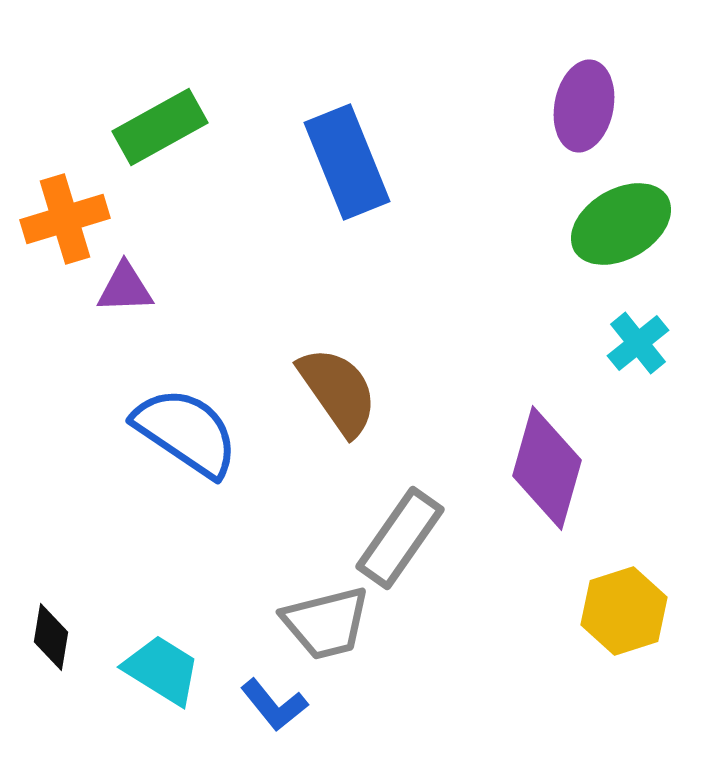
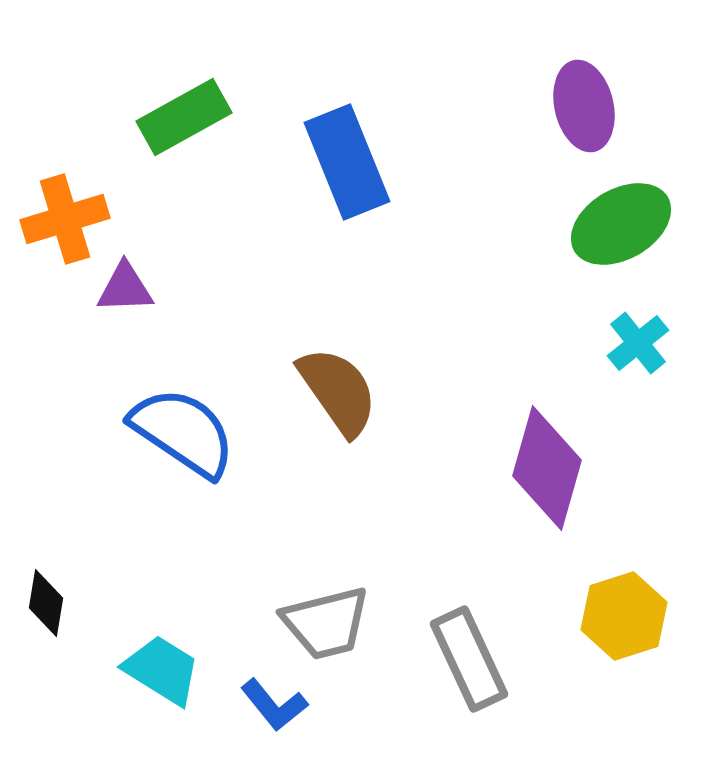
purple ellipse: rotated 24 degrees counterclockwise
green rectangle: moved 24 px right, 10 px up
blue semicircle: moved 3 px left
gray rectangle: moved 69 px right, 121 px down; rotated 60 degrees counterclockwise
yellow hexagon: moved 5 px down
black diamond: moved 5 px left, 34 px up
